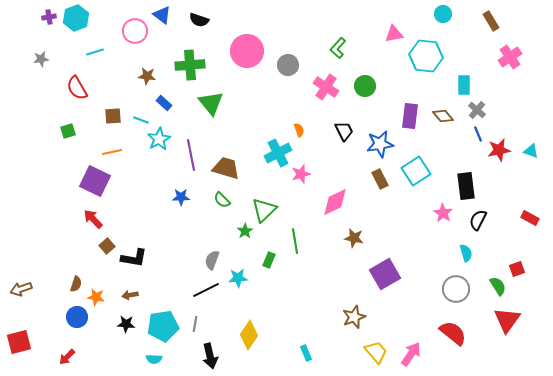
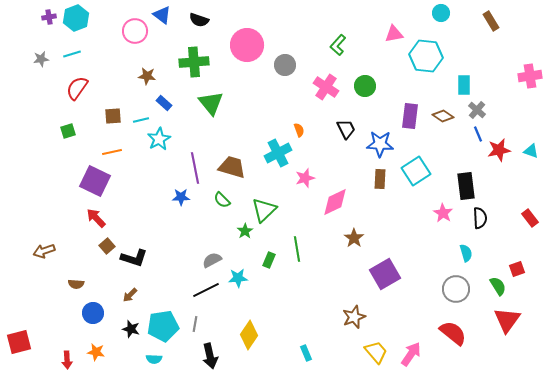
cyan circle at (443, 14): moved 2 px left, 1 px up
green L-shape at (338, 48): moved 3 px up
pink circle at (247, 51): moved 6 px up
cyan line at (95, 52): moved 23 px left, 2 px down
pink cross at (510, 57): moved 20 px right, 19 px down; rotated 25 degrees clockwise
green cross at (190, 65): moved 4 px right, 3 px up
gray circle at (288, 65): moved 3 px left
red semicircle at (77, 88): rotated 65 degrees clockwise
brown diamond at (443, 116): rotated 15 degrees counterclockwise
cyan line at (141, 120): rotated 35 degrees counterclockwise
black trapezoid at (344, 131): moved 2 px right, 2 px up
blue star at (380, 144): rotated 12 degrees clockwise
purple line at (191, 155): moved 4 px right, 13 px down
brown trapezoid at (226, 168): moved 6 px right, 1 px up
pink star at (301, 174): moved 4 px right, 4 px down
brown rectangle at (380, 179): rotated 30 degrees clockwise
red rectangle at (530, 218): rotated 24 degrees clockwise
red arrow at (93, 219): moved 3 px right, 1 px up
black semicircle at (478, 220): moved 2 px right, 2 px up; rotated 150 degrees clockwise
brown star at (354, 238): rotated 24 degrees clockwise
green line at (295, 241): moved 2 px right, 8 px down
black L-shape at (134, 258): rotated 8 degrees clockwise
gray semicircle at (212, 260): rotated 42 degrees clockwise
brown semicircle at (76, 284): rotated 77 degrees clockwise
brown arrow at (21, 289): moved 23 px right, 38 px up
brown arrow at (130, 295): rotated 35 degrees counterclockwise
orange star at (96, 297): moved 55 px down
blue circle at (77, 317): moved 16 px right, 4 px up
black star at (126, 324): moved 5 px right, 5 px down; rotated 12 degrees clockwise
red arrow at (67, 357): moved 3 px down; rotated 48 degrees counterclockwise
